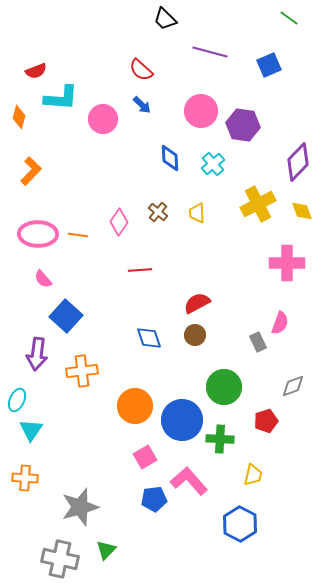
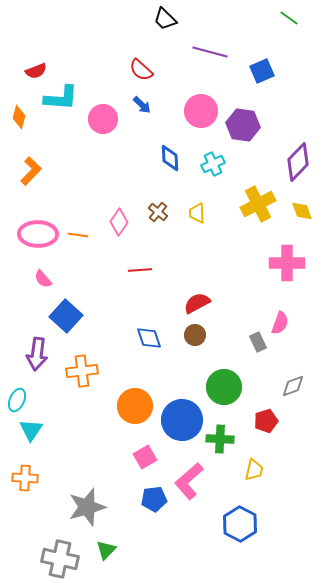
blue square at (269, 65): moved 7 px left, 6 px down
cyan cross at (213, 164): rotated 15 degrees clockwise
yellow trapezoid at (253, 475): moved 1 px right, 5 px up
pink L-shape at (189, 481): rotated 90 degrees counterclockwise
gray star at (80, 507): moved 7 px right
